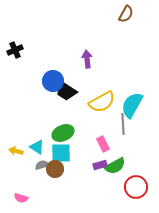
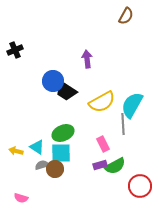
brown semicircle: moved 2 px down
red circle: moved 4 px right, 1 px up
